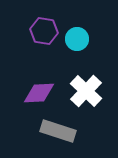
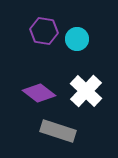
purple diamond: rotated 40 degrees clockwise
